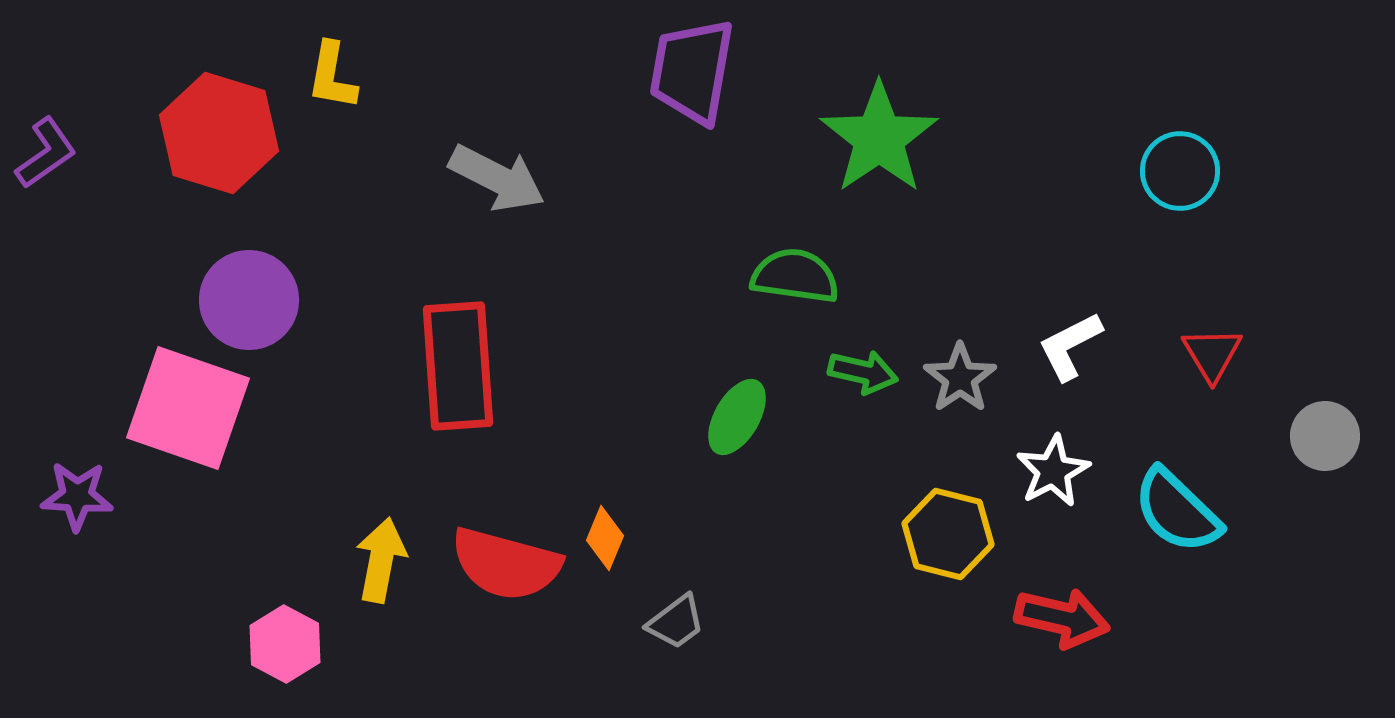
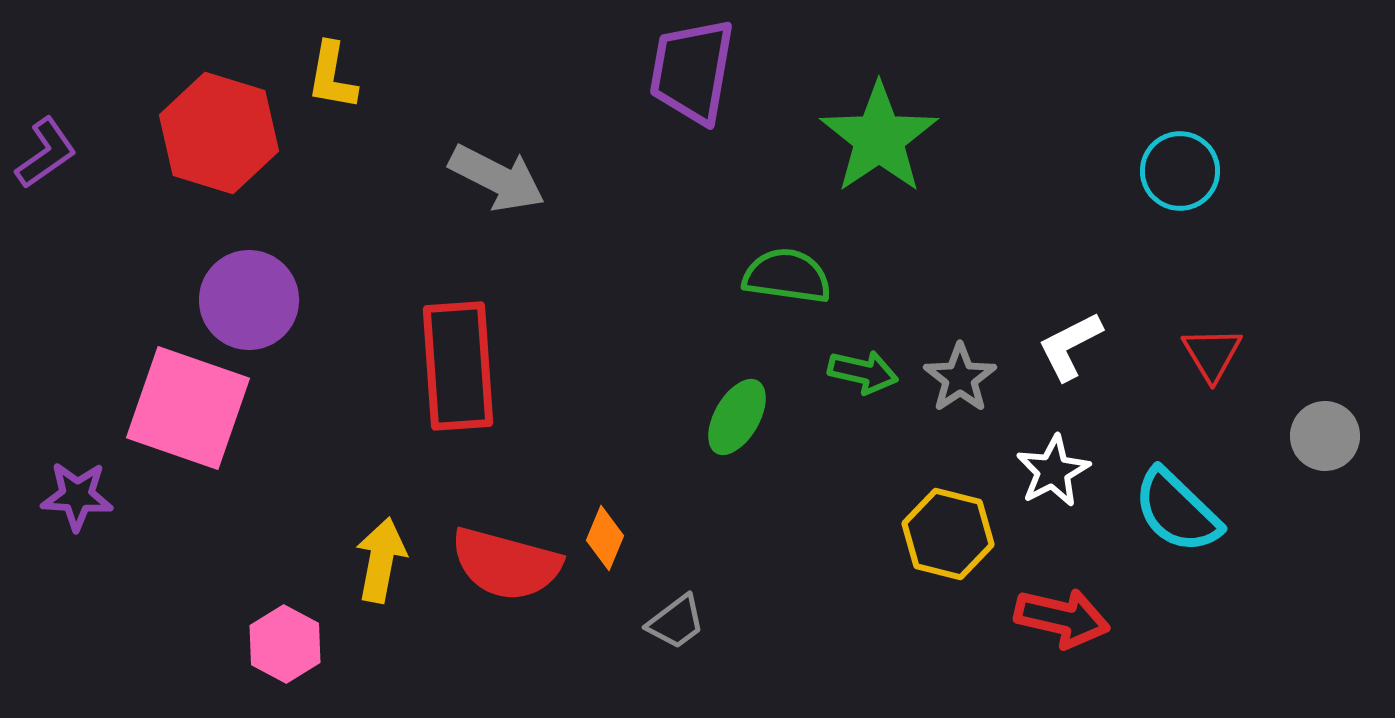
green semicircle: moved 8 px left
